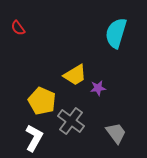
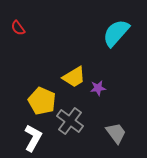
cyan semicircle: rotated 24 degrees clockwise
yellow trapezoid: moved 1 px left, 2 px down
gray cross: moved 1 px left
white L-shape: moved 1 px left
